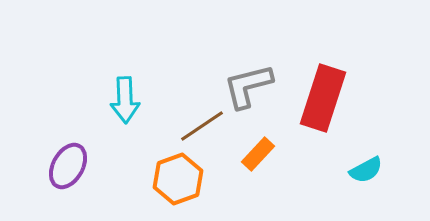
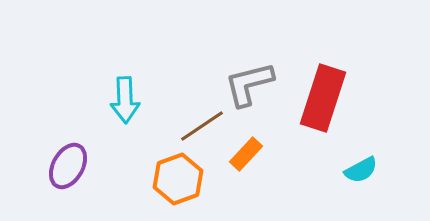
gray L-shape: moved 1 px right, 2 px up
orange rectangle: moved 12 px left
cyan semicircle: moved 5 px left
